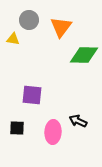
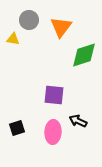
green diamond: rotated 20 degrees counterclockwise
purple square: moved 22 px right
black square: rotated 21 degrees counterclockwise
